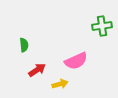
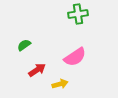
green cross: moved 24 px left, 12 px up
green semicircle: rotated 120 degrees counterclockwise
pink semicircle: moved 1 px left, 4 px up; rotated 10 degrees counterclockwise
